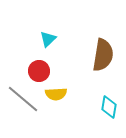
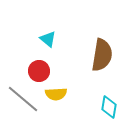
cyan triangle: rotated 36 degrees counterclockwise
brown semicircle: moved 1 px left
